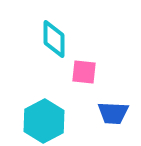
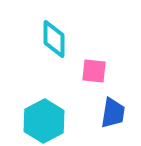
pink square: moved 10 px right, 1 px up
blue trapezoid: rotated 84 degrees counterclockwise
